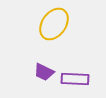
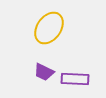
yellow ellipse: moved 5 px left, 4 px down
